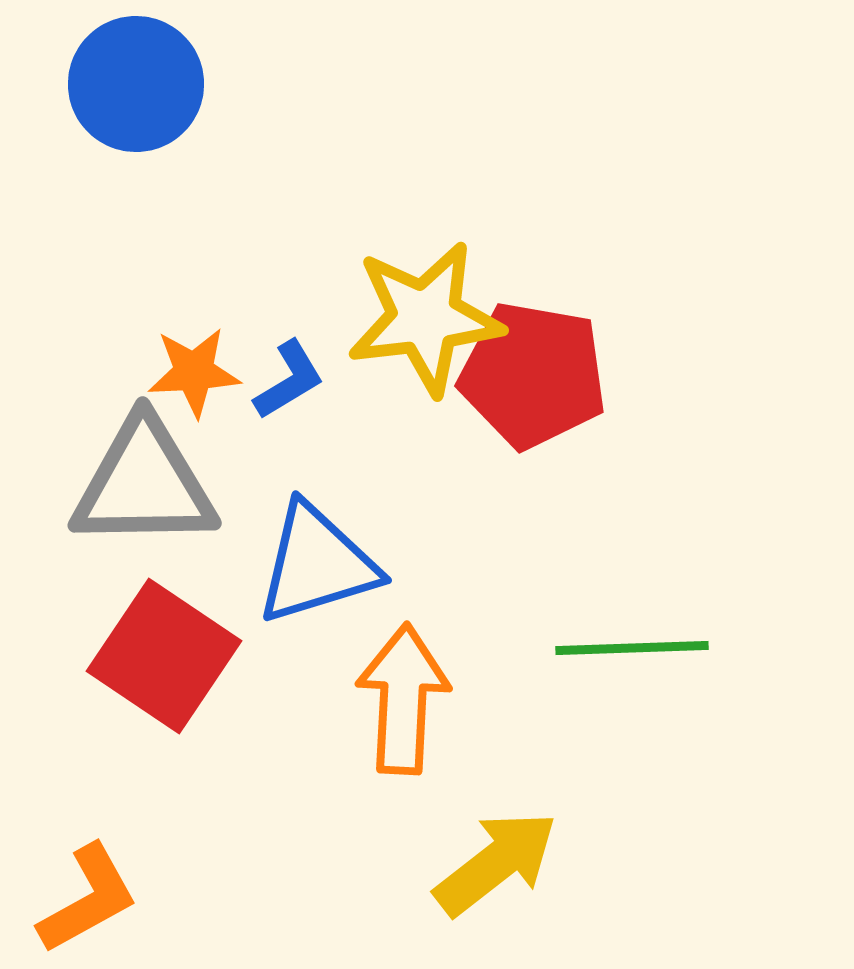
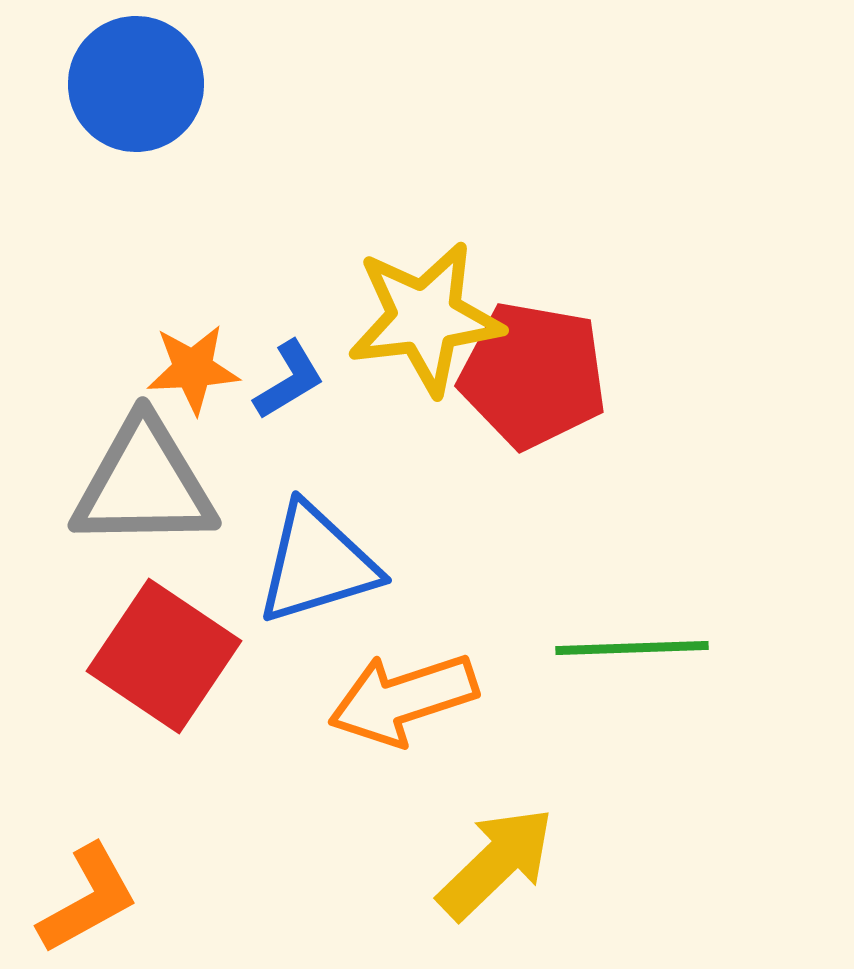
orange star: moved 1 px left, 3 px up
orange arrow: rotated 111 degrees counterclockwise
yellow arrow: rotated 6 degrees counterclockwise
